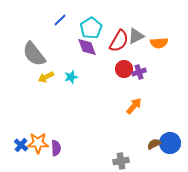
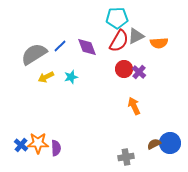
blue line: moved 26 px down
cyan pentagon: moved 26 px right, 10 px up; rotated 30 degrees clockwise
gray semicircle: rotated 96 degrees clockwise
purple cross: rotated 32 degrees counterclockwise
orange arrow: rotated 66 degrees counterclockwise
gray cross: moved 5 px right, 4 px up
